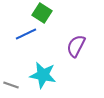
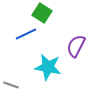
cyan star: moved 5 px right, 8 px up
